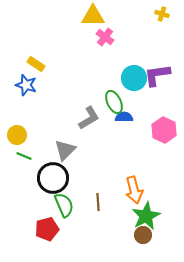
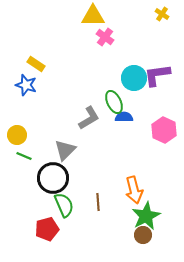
yellow cross: rotated 16 degrees clockwise
